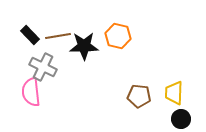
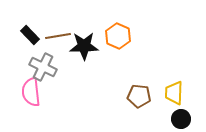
orange hexagon: rotated 10 degrees clockwise
